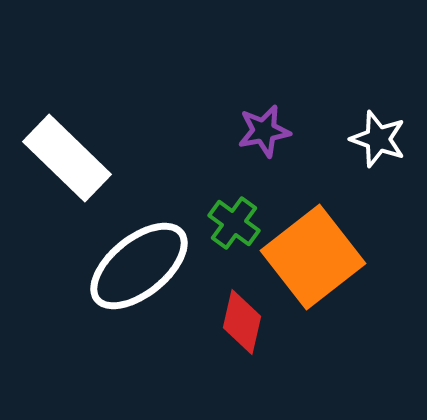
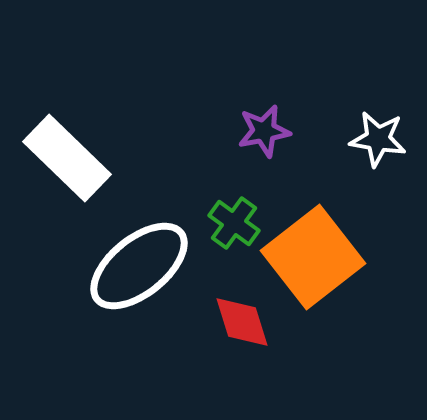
white star: rotated 10 degrees counterclockwise
red diamond: rotated 30 degrees counterclockwise
